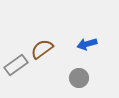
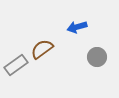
blue arrow: moved 10 px left, 17 px up
gray circle: moved 18 px right, 21 px up
